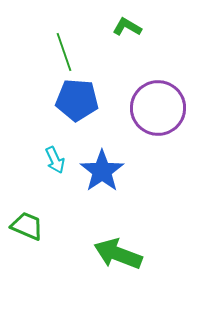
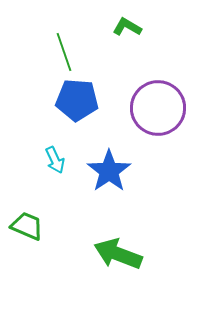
blue star: moved 7 px right
